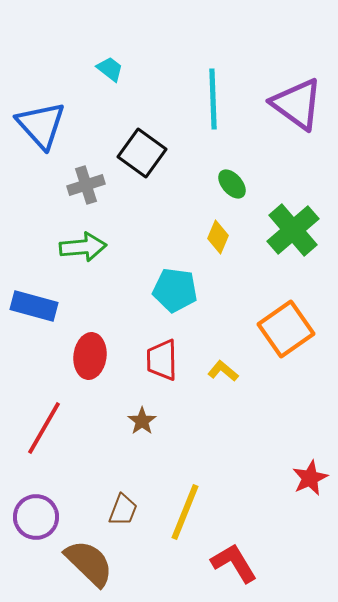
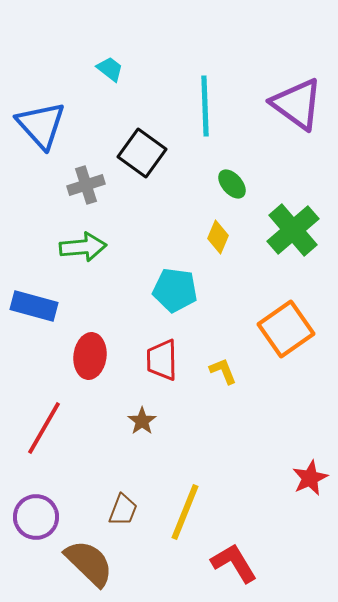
cyan line: moved 8 px left, 7 px down
yellow L-shape: rotated 28 degrees clockwise
